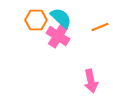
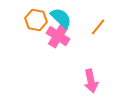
orange hexagon: rotated 10 degrees clockwise
orange line: moved 2 px left; rotated 30 degrees counterclockwise
